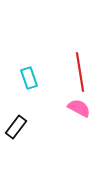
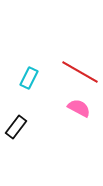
red line: rotated 51 degrees counterclockwise
cyan rectangle: rotated 45 degrees clockwise
